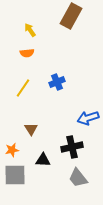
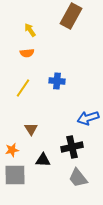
blue cross: moved 1 px up; rotated 28 degrees clockwise
